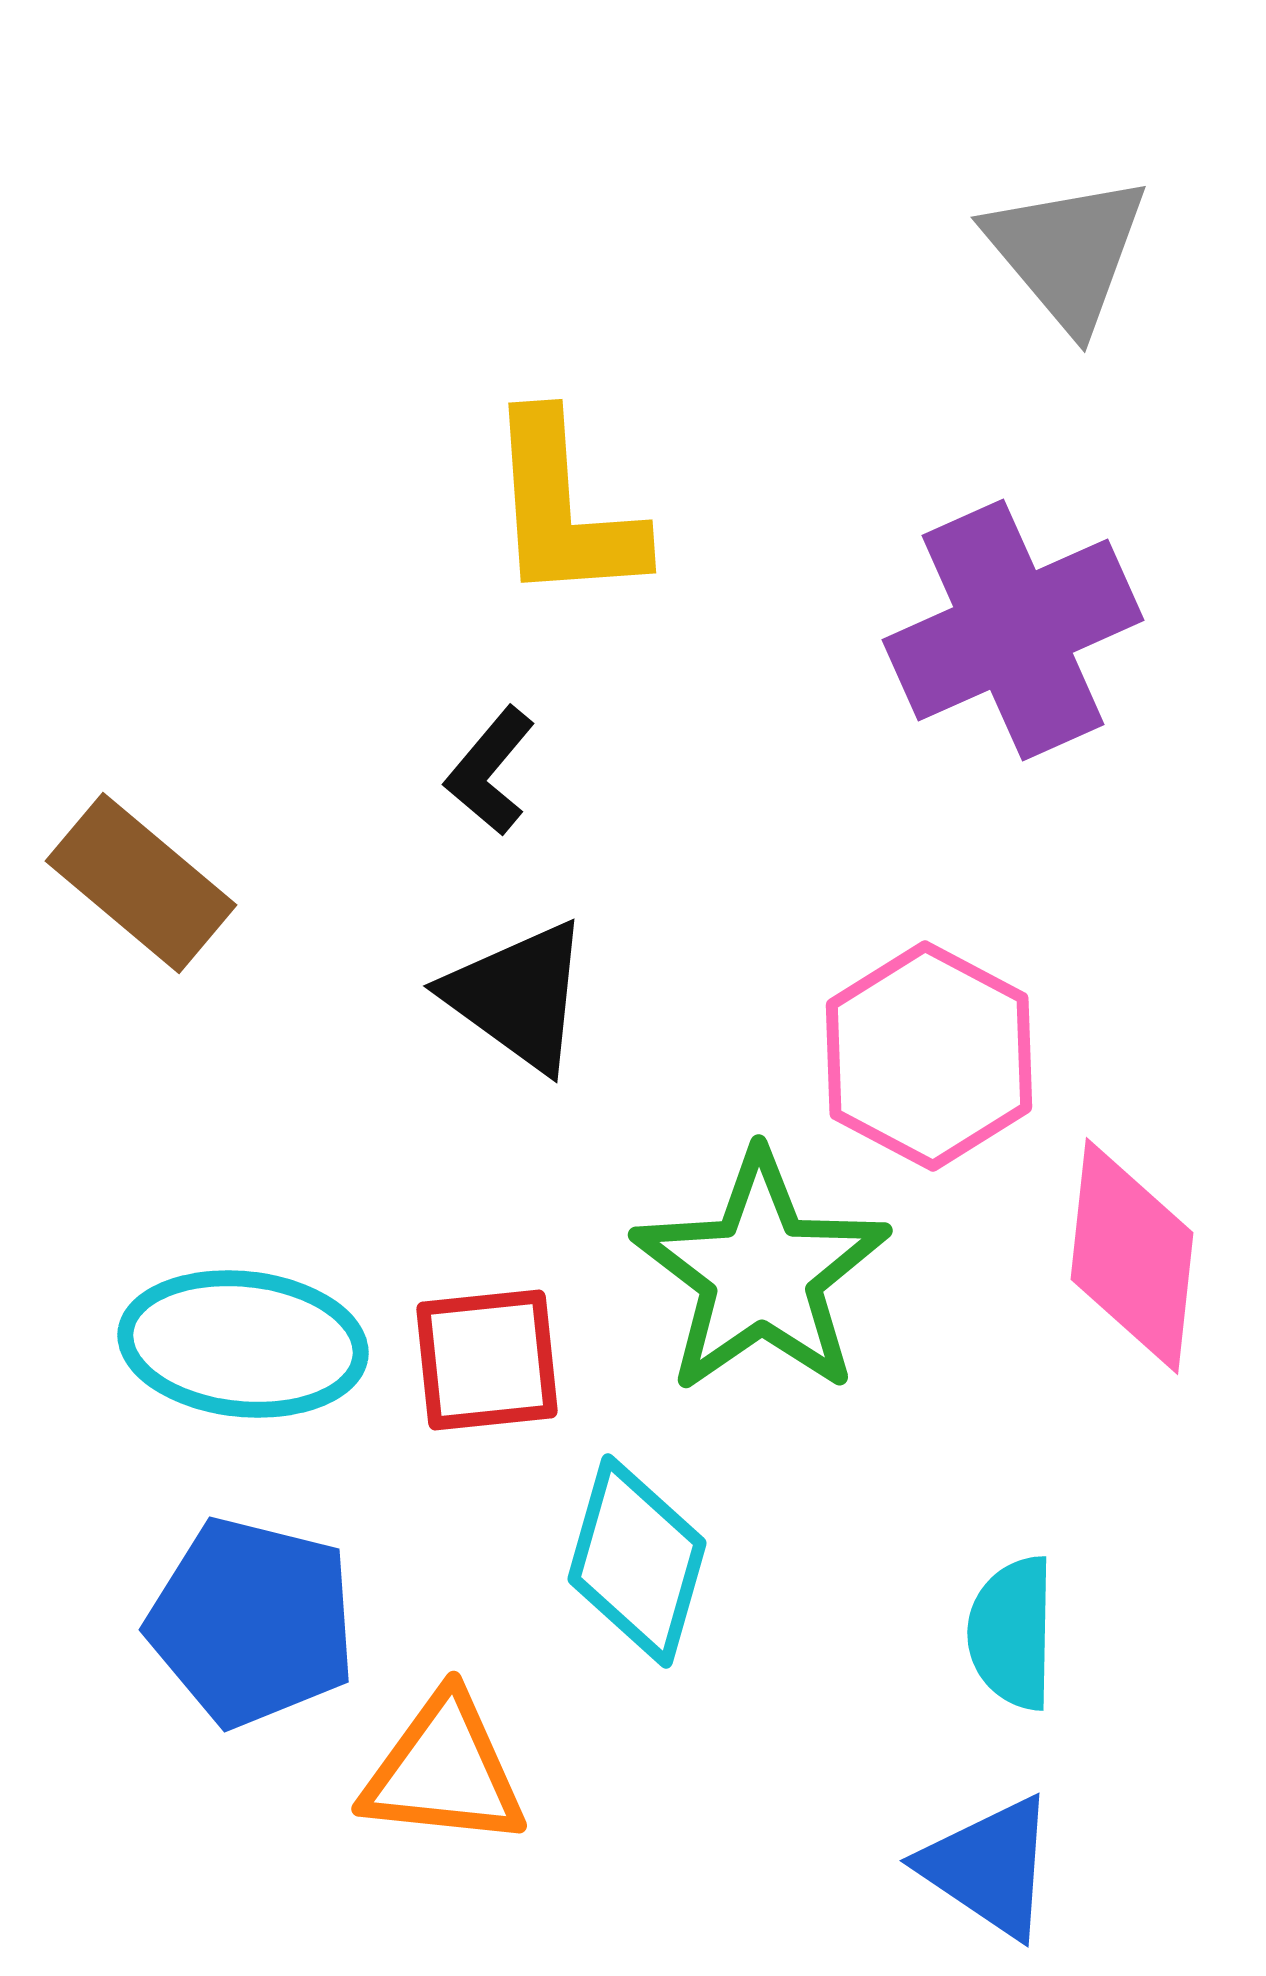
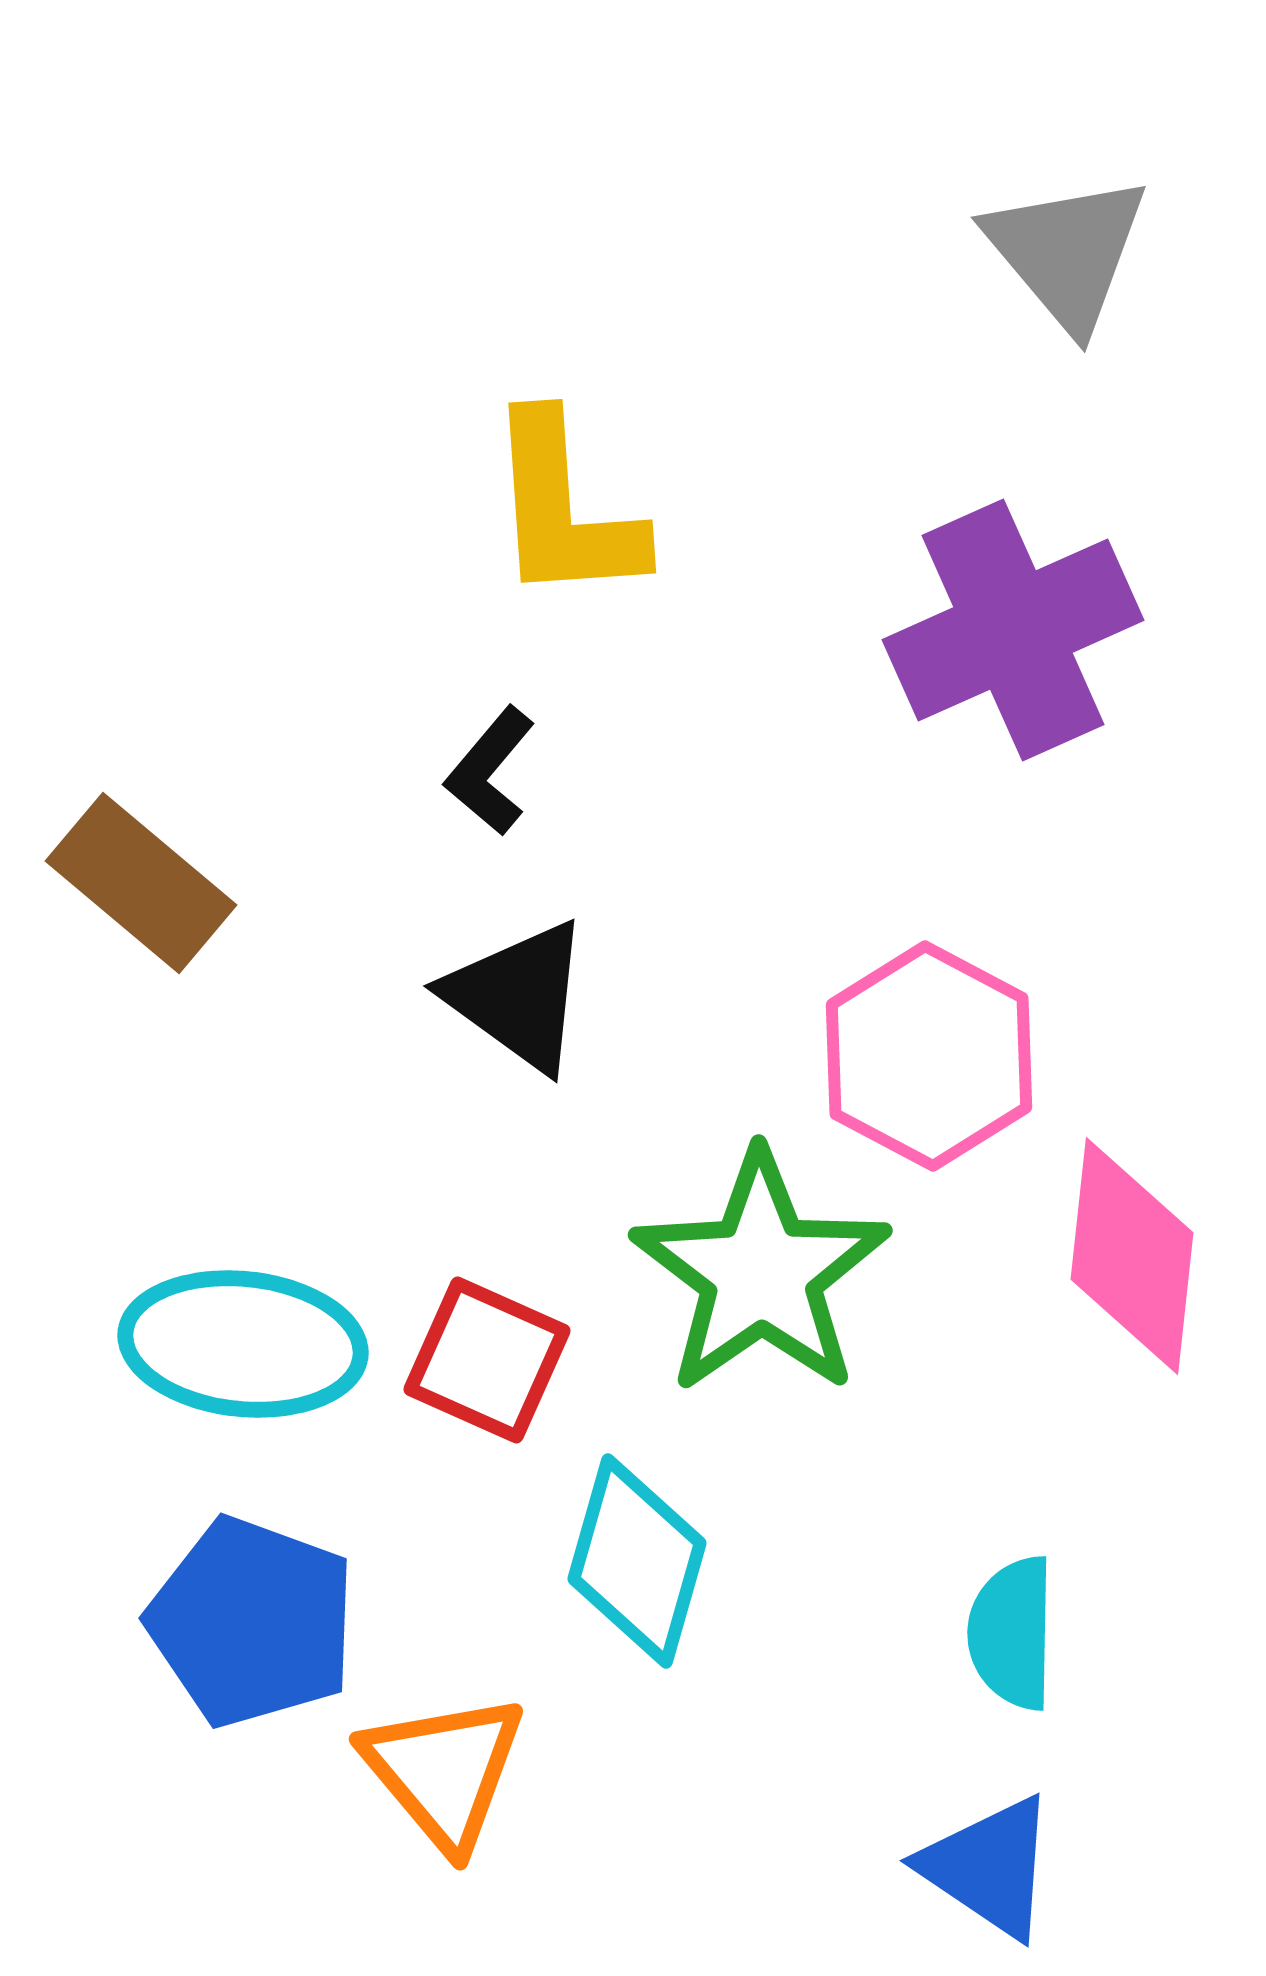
red square: rotated 30 degrees clockwise
blue pentagon: rotated 6 degrees clockwise
orange triangle: rotated 44 degrees clockwise
